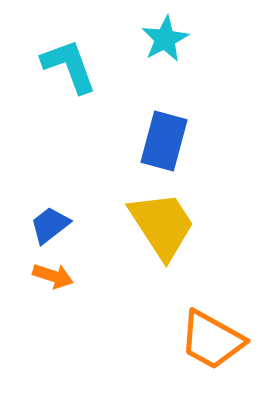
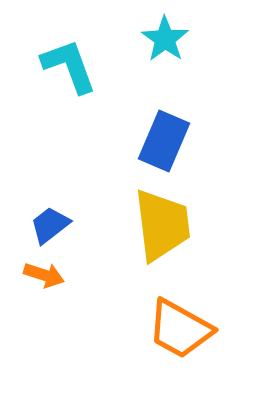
cyan star: rotated 9 degrees counterclockwise
blue rectangle: rotated 8 degrees clockwise
yellow trapezoid: rotated 26 degrees clockwise
orange arrow: moved 9 px left, 1 px up
orange trapezoid: moved 32 px left, 11 px up
